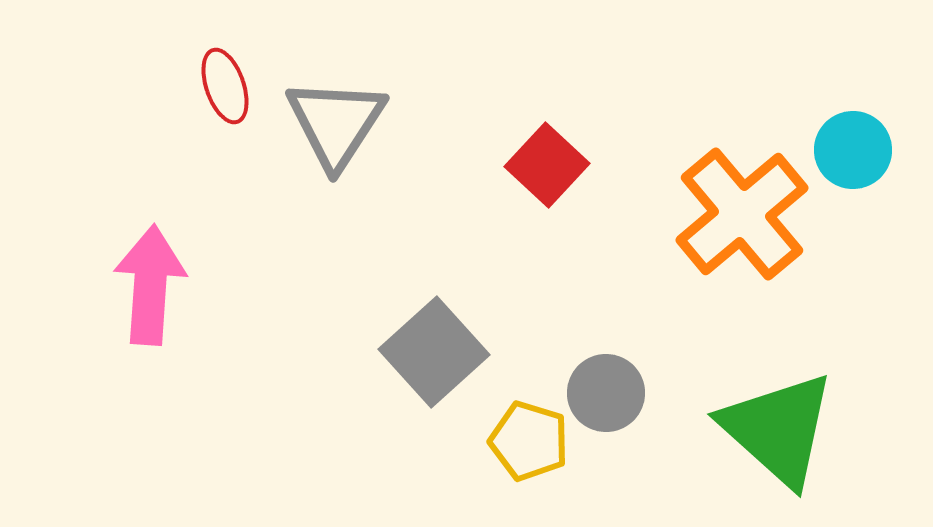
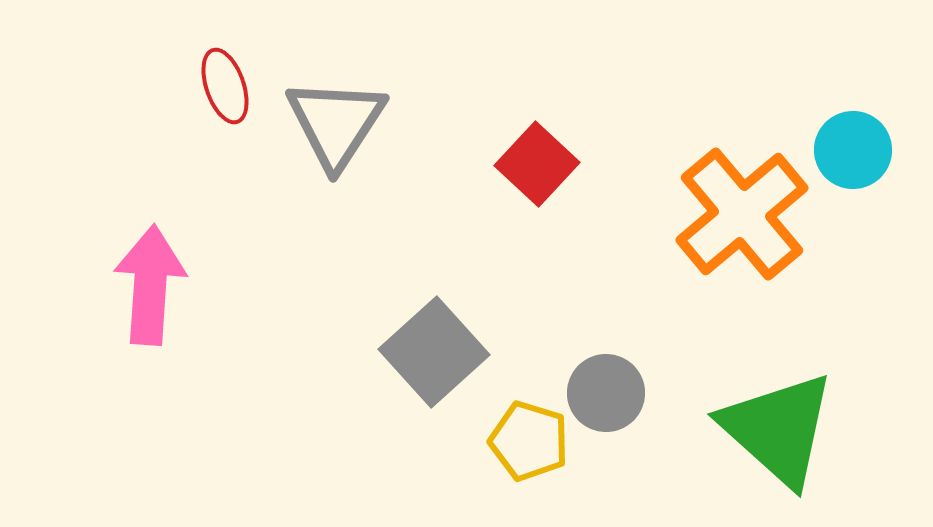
red square: moved 10 px left, 1 px up
